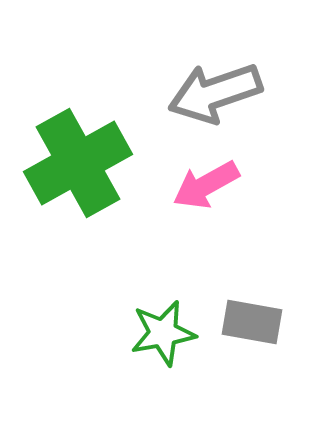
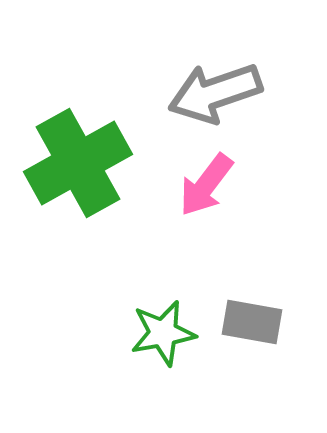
pink arrow: rotated 24 degrees counterclockwise
